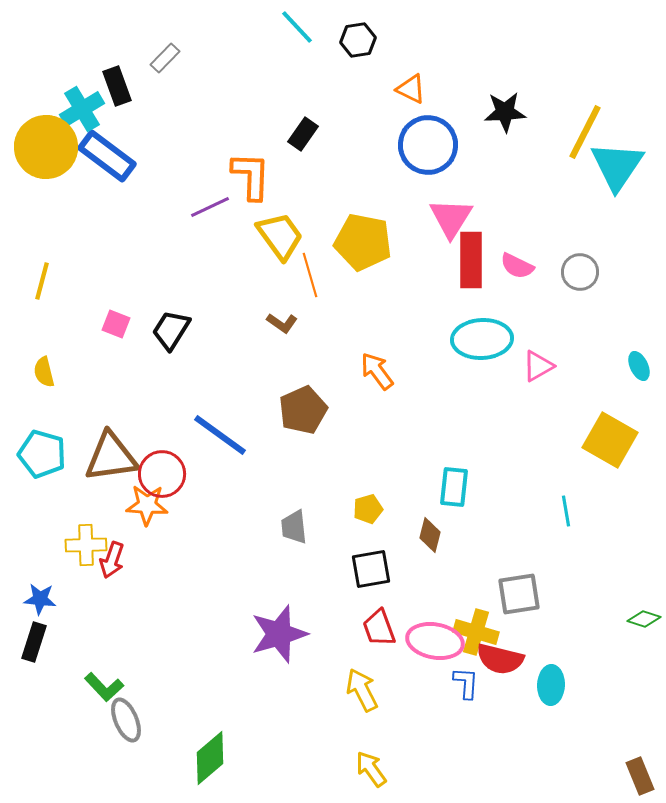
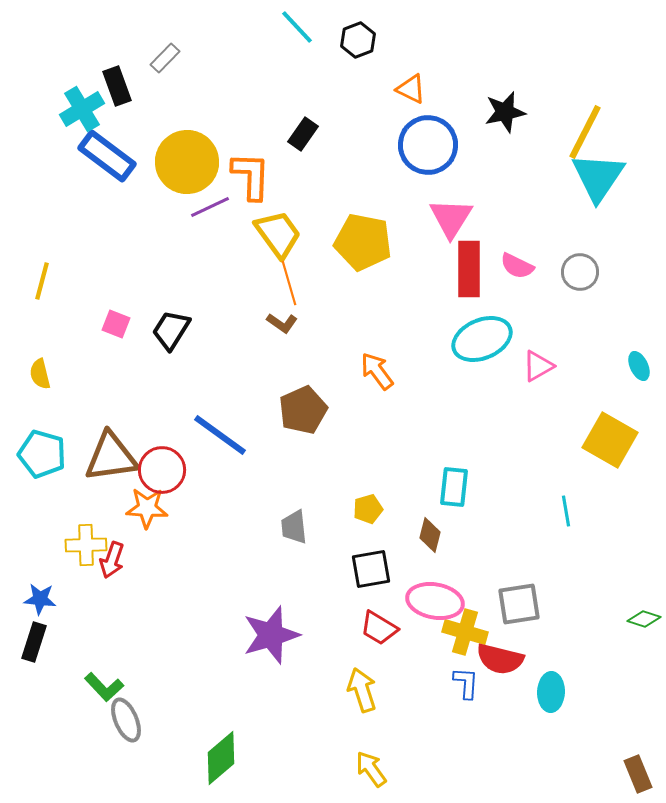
black hexagon at (358, 40): rotated 12 degrees counterclockwise
black star at (505, 112): rotated 9 degrees counterclockwise
yellow circle at (46, 147): moved 141 px right, 15 px down
cyan triangle at (617, 166): moved 19 px left, 11 px down
yellow trapezoid at (280, 236): moved 2 px left, 2 px up
red rectangle at (471, 260): moved 2 px left, 9 px down
orange line at (310, 275): moved 21 px left, 8 px down
cyan ellipse at (482, 339): rotated 20 degrees counterclockwise
yellow semicircle at (44, 372): moved 4 px left, 2 px down
red circle at (162, 474): moved 4 px up
orange star at (147, 505): moved 3 px down
gray square at (519, 594): moved 10 px down
red trapezoid at (379, 628): rotated 39 degrees counterclockwise
yellow cross at (476, 632): moved 11 px left
purple star at (279, 634): moved 8 px left, 1 px down
pink ellipse at (435, 641): moved 40 px up
cyan ellipse at (551, 685): moved 7 px down
yellow arrow at (362, 690): rotated 9 degrees clockwise
green diamond at (210, 758): moved 11 px right
brown rectangle at (640, 776): moved 2 px left, 2 px up
